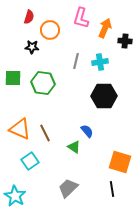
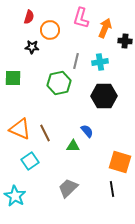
green hexagon: moved 16 px right; rotated 20 degrees counterclockwise
green triangle: moved 1 px left, 1 px up; rotated 32 degrees counterclockwise
